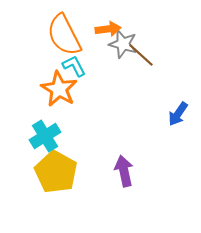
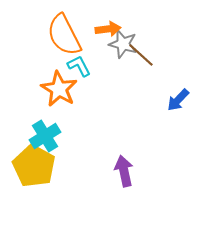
cyan L-shape: moved 5 px right
blue arrow: moved 14 px up; rotated 10 degrees clockwise
yellow pentagon: moved 22 px left, 6 px up
